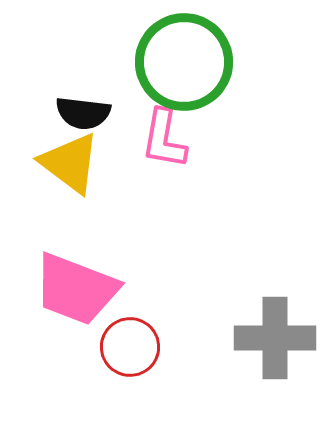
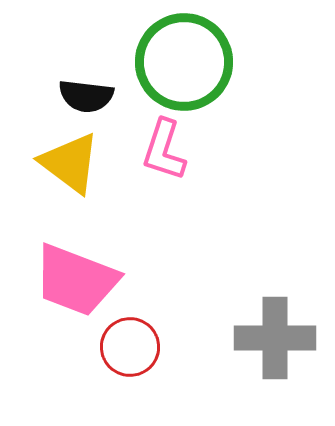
black semicircle: moved 3 px right, 17 px up
pink L-shape: moved 11 px down; rotated 8 degrees clockwise
pink trapezoid: moved 9 px up
